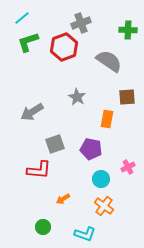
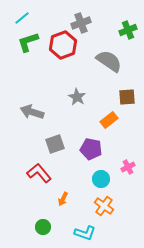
green cross: rotated 24 degrees counterclockwise
red hexagon: moved 1 px left, 2 px up
gray arrow: rotated 50 degrees clockwise
orange rectangle: moved 2 px right, 1 px down; rotated 42 degrees clockwise
red L-shape: moved 3 px down; rotated 135 degrees counterclockwise
orange arrow: rotated 32 degrees counterclockwise
cyan L-shape: moved 1 px up
